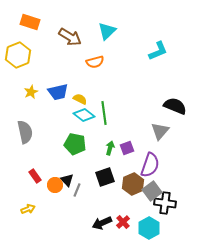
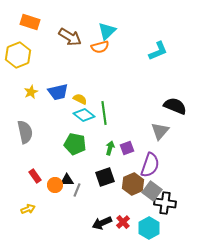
orange semicircle: moved 5 px right, 15 px up
black triangle: rotated 48 degrees counterclockwise
gray square: rotated 18 degrees counterclockwise
